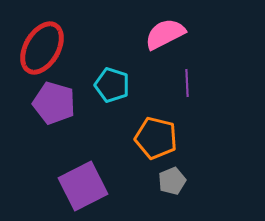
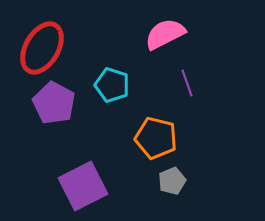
purple line: rotated 16 degrees counterclockwise
purple pentagon: rotated 12 degrees clockwise
